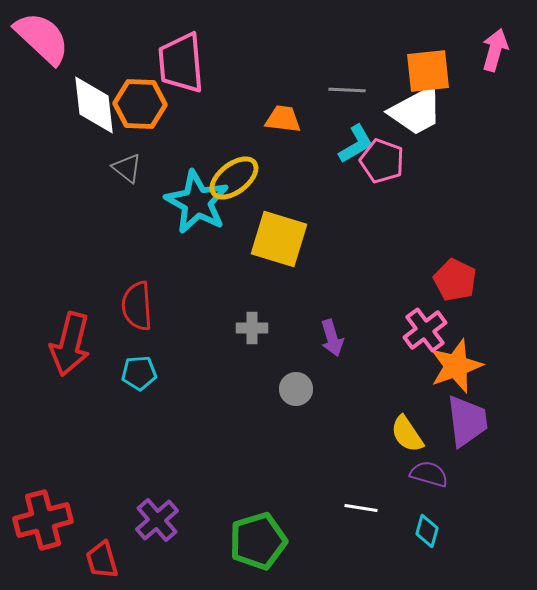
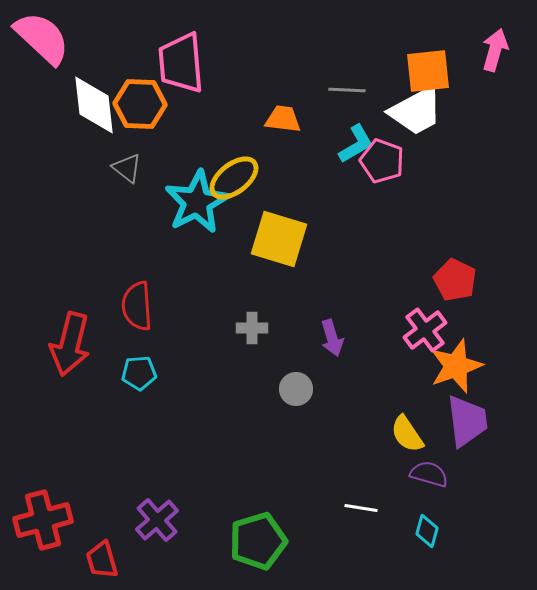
cyan star: rotated 16 degrees clockwise
